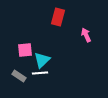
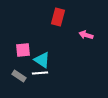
pink arrow: rotated 48 degrees counterclockwise
pink square: moved 2 px left
cyan triangle: rotated 42 degrees counterclockwise
